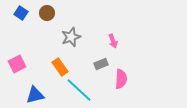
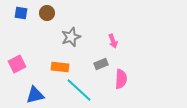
blue square: rotated 24 degrees counterclockwise
orange rectangle: rotated 48 degrees counterclockwise
